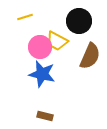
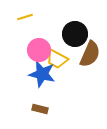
black circle: moved 4 px left, 13 px down
yellow trapezoid: moved 18 px down
pink circle: moved 1 px left, 3 px down
brown semicircle: moved 2 px up
brown rectangle: moved 5 px left, 7 px up
